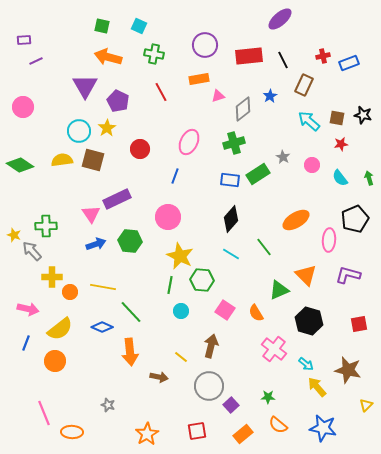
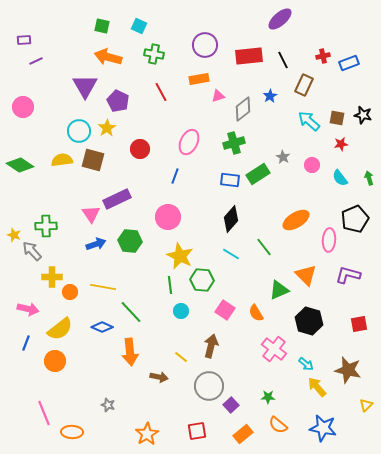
green line at (170, 285): rotated 18 degrees counterclockwise
